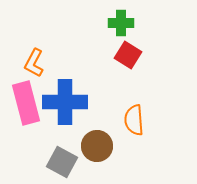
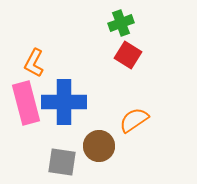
green cross: rotated 20 degrees counterclockwise
blue cross: moved 1 px left
orange semicircle: rotated 60 degrees clockwise
brown circle: moved 2 px right
gray square: rotated 20 degrees counterclockwise
